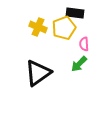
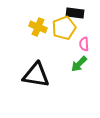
black triangle: moved 2 px left, 2 px down; rotated 44 degrees clockwise
